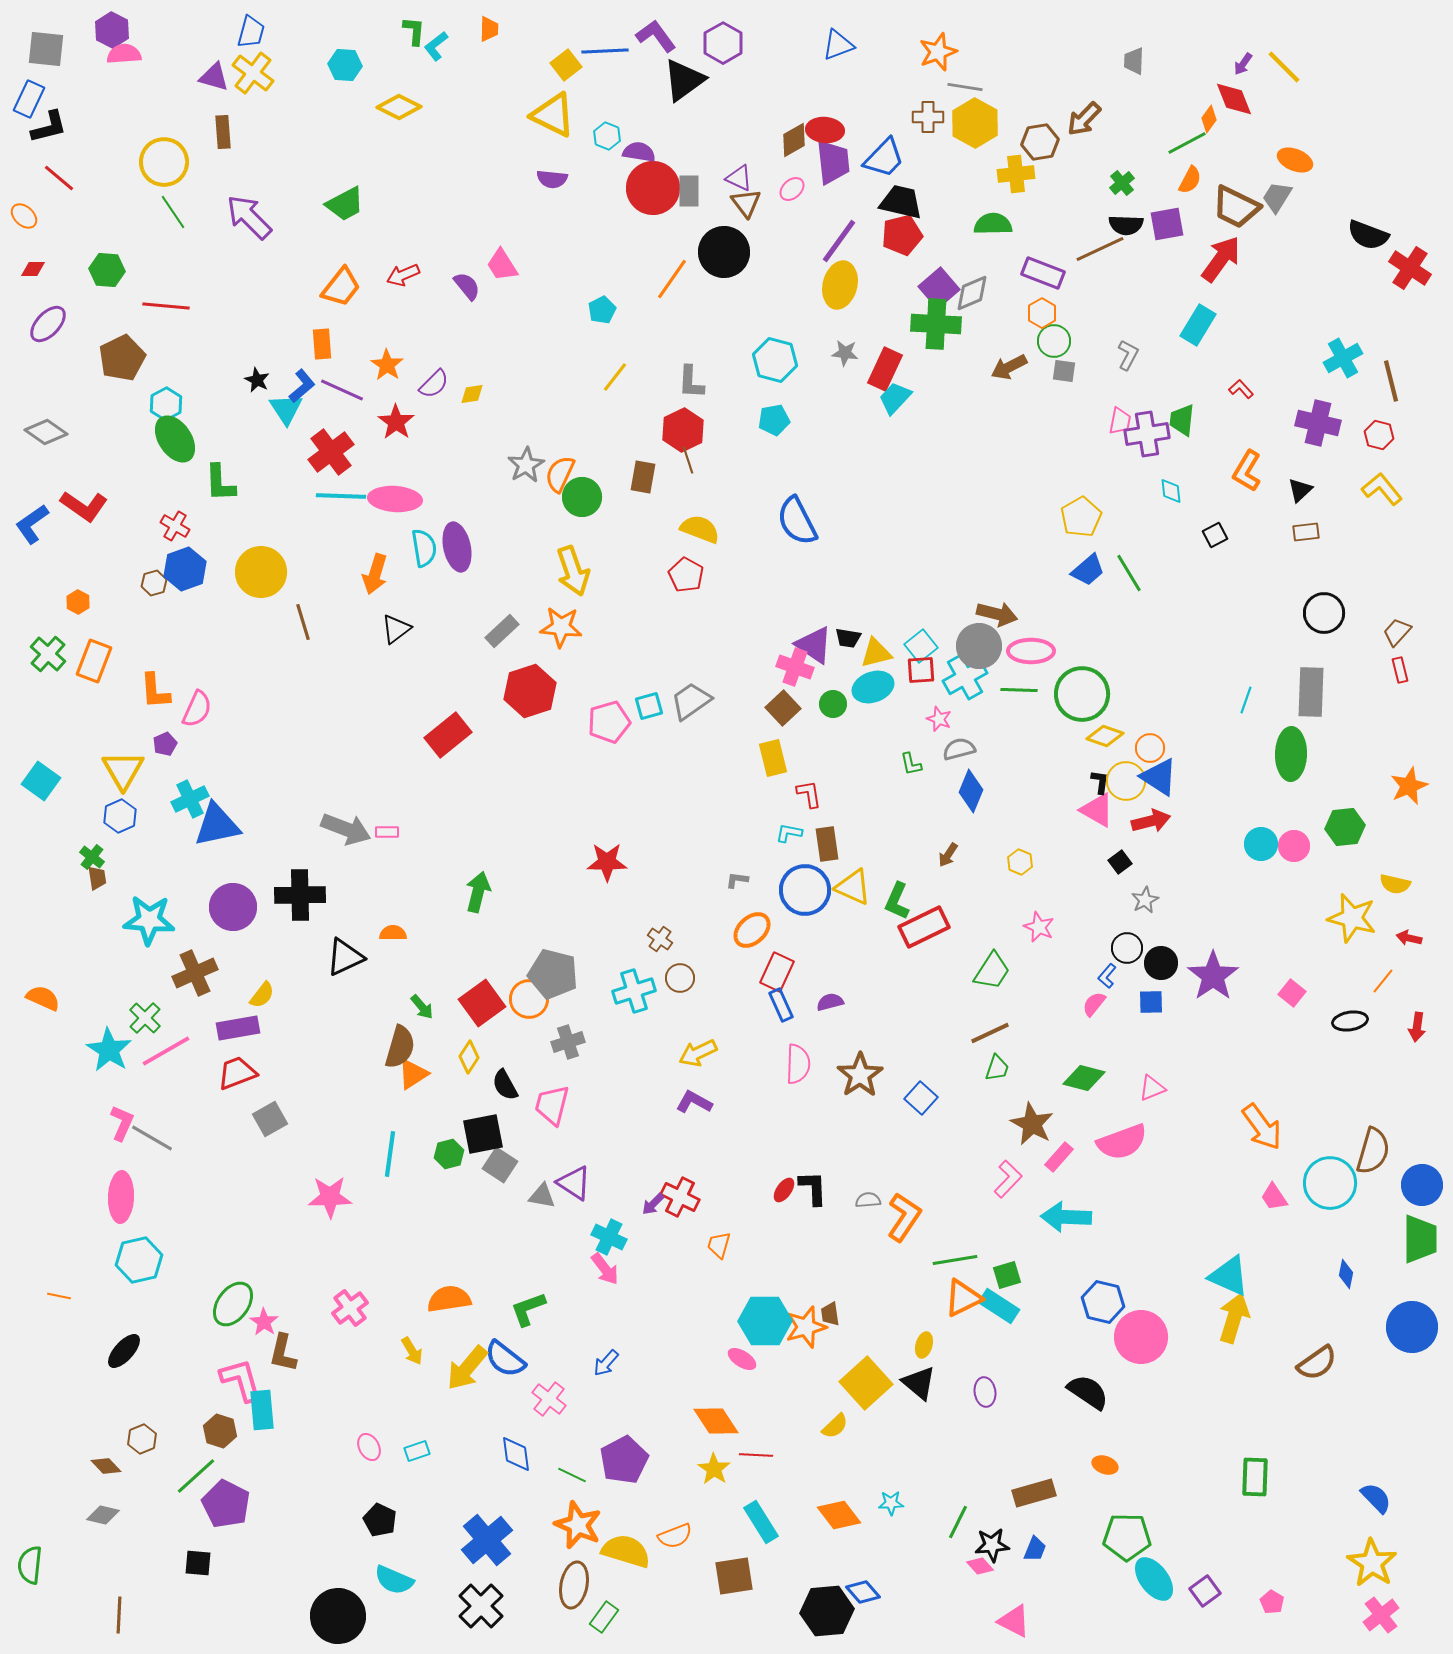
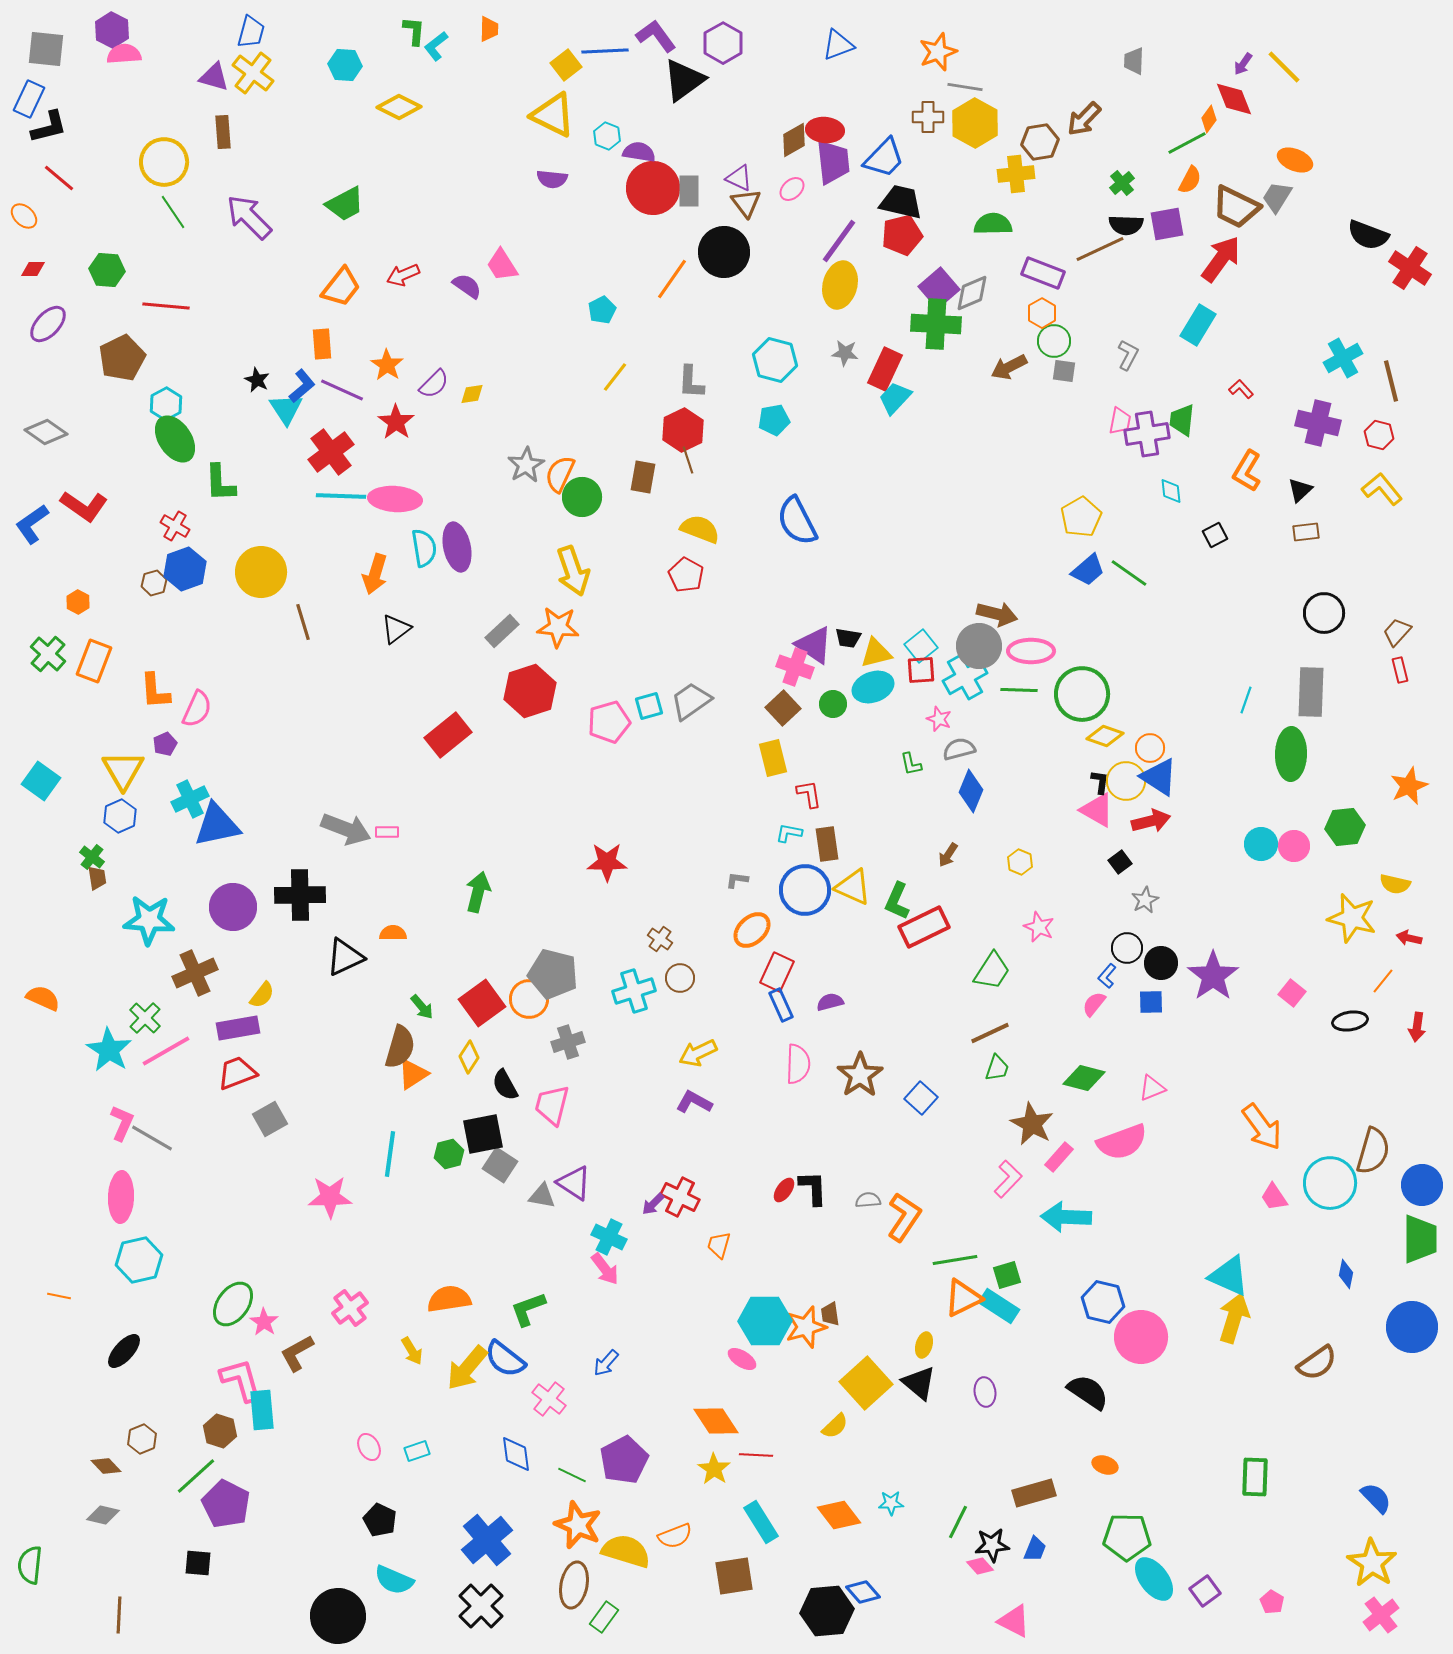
purple semicircle at (467, 286): rotated 16 degrees counterclockwise
green line at (1129, 573): rotated 24 degrees counterclockwise
orange star at (561, 627): moved 3 px left
brown L-shape at (283, 1353): moved 14 px right; rotated 48 degrees clockwise
